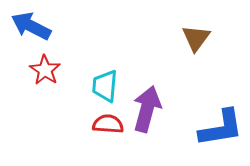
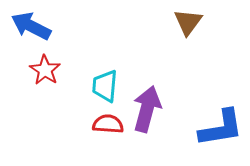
brown triangle: moved 8 px left, 16 px up
